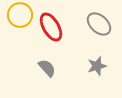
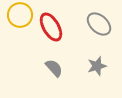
gray semicircle: moved 7 px right
